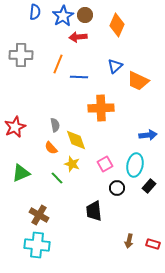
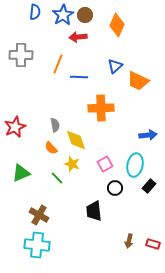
blue star: moved 1 px up
black circle: moved 2 px left
